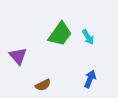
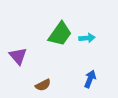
cyan arrow: moved 1 px left, 1 px down; rotated 63 degrees counterclockwise
